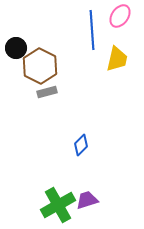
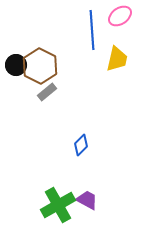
pink ellipse: rotated 20 degrees clockwise
black circle: moved 17 px down
gray rectangle: rotated 24 degrees counterclockwise
purple trapezoid: rotated 45 degrees clockwise
